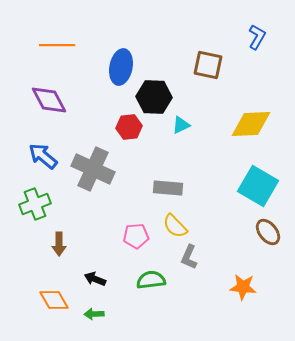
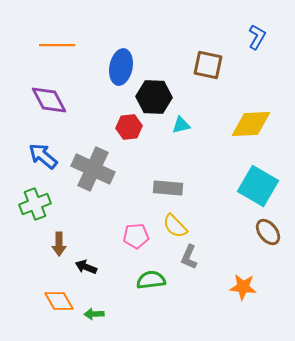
cyan triangle: rotated 12 degrees clockwise
black arrow: moved 9 px left, 12 px up
orange diamond: moved 5 px right, 1 px down
